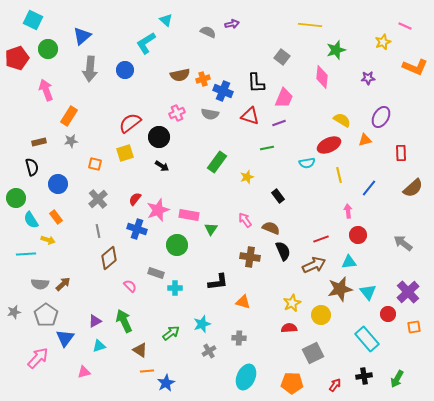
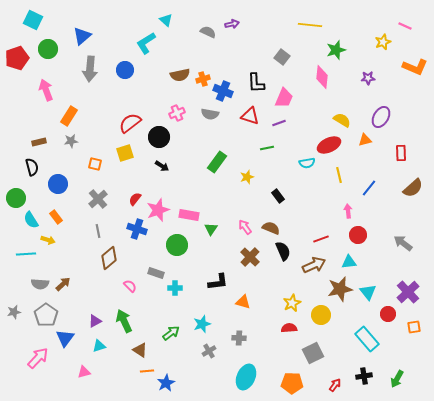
pink arrow at (245, 220): moved 7 px down
brown cross at (250, 257): rotated 36 degrees clockwise
